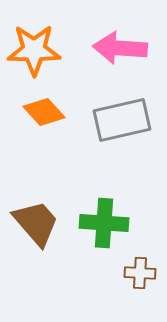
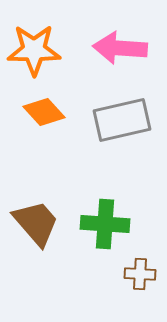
green cross: moved 1 px right, 1 px down
brown cross: moved 1 px down
